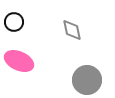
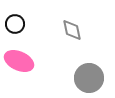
black circle: moved 1 px right, 2 px down
gray circle: moved 2 px right, 2 px up
